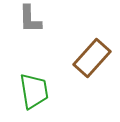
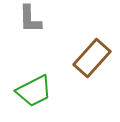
green trapezoid: rotated 72 degrees clockwise
